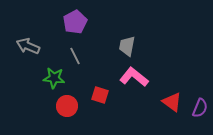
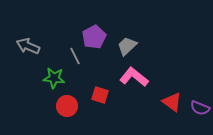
purple pentagon: moved 19 px right, 15 px down
gray trapezoid: rotated 35 degrees clockwise
purple semicircle: rotated 90 degrees clockwise
